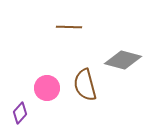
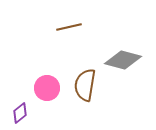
brown line: rotated 15 degrees counterclockwise
brown semicircle: rotated 24 degrees clockwise
purple diamond: rotated 10 degrees clockwise
